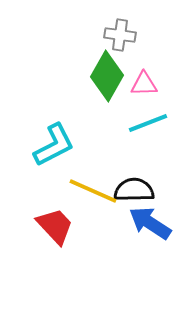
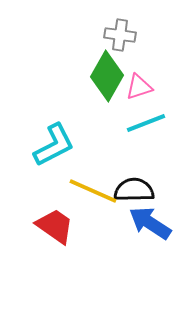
pink triangle: moved 5 px left, 3 px down; rotated 16 degrees counterclockwise
cyan line: moved 2 px left
red trapezoid: rotated 12 degrees counterclockwise
